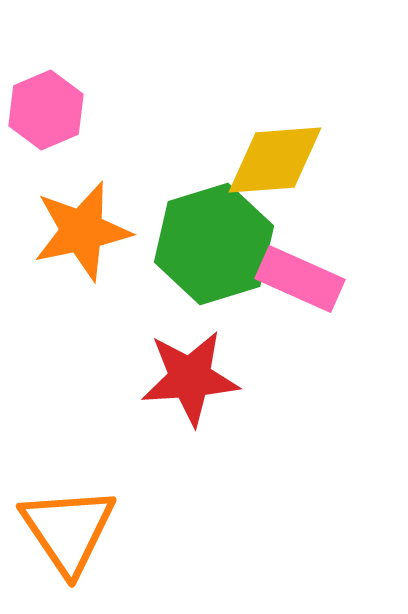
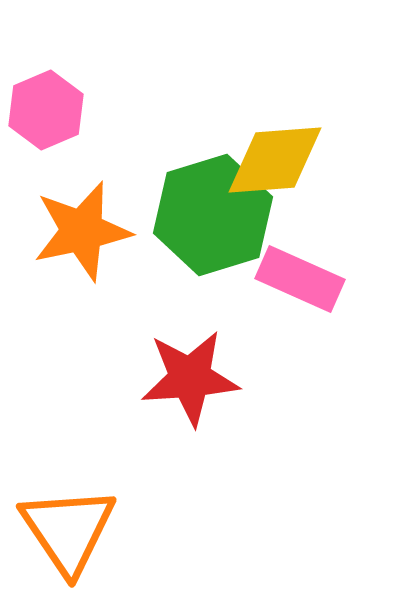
green hexagon: moved 1 px left, 29 px up
